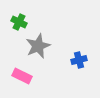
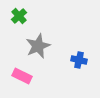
green cross: moved 6 px up; rotated 21 degrees clockwise
blue cross: rotated 28 degrees clockwise
